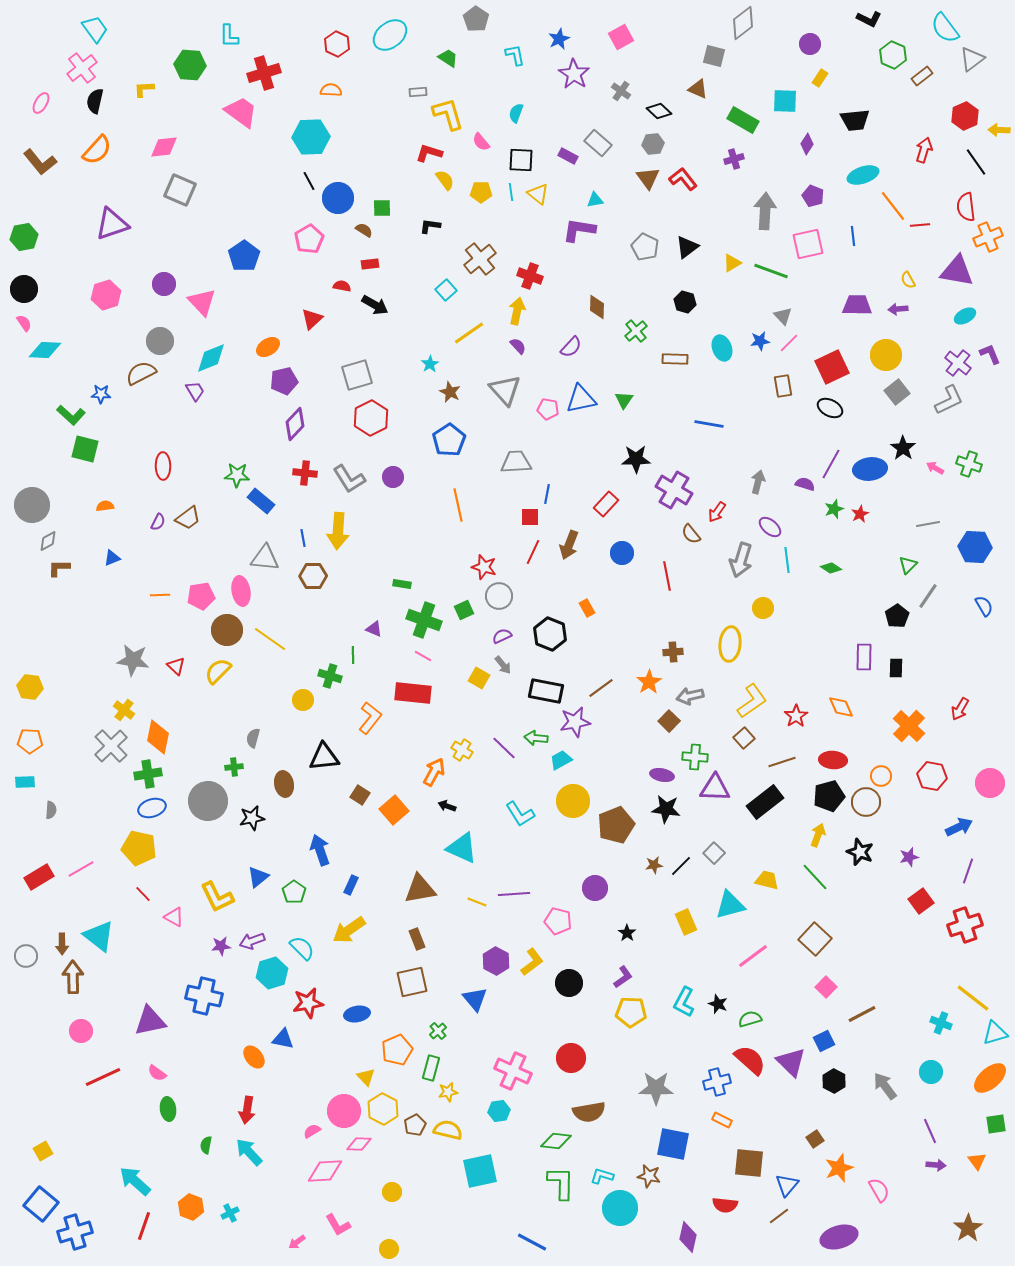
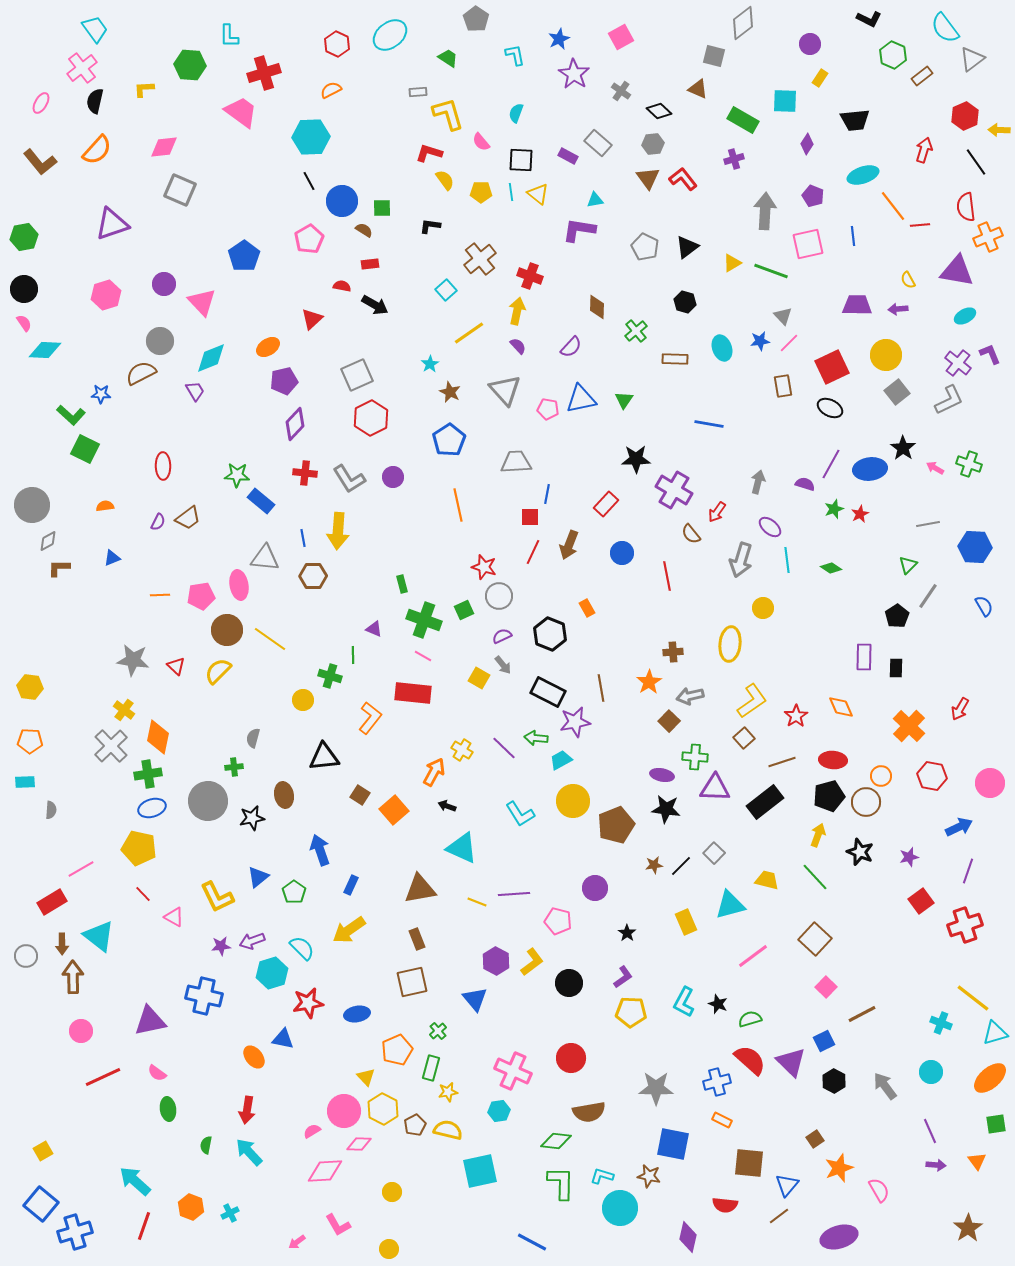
orange semicircle at (331, 90): rotated 30 degrees counterclockwise
blue circle at (338, 198): moved 4 px right, 3 px down
gray square at (357, 375): rotated 8 degrees counterclockwise
green square at (85, 449): rotated 12 degrees clockwise
green rectangle at (402, 584): rotated 66 degrees clockwise
pink ellipse at (241, 591): moved 2 px left, 6 px up
brown line at (601, 688): rotated 64 degrees counterclockwise
black rectangle at (546, 691): moved 2 px right, 1 px down; rotated 16 degrees clockwise
brown ellipse at (284, 784): moved 11 px down
red rectangle at (39, 877): moved 13 px right, 25 px down
